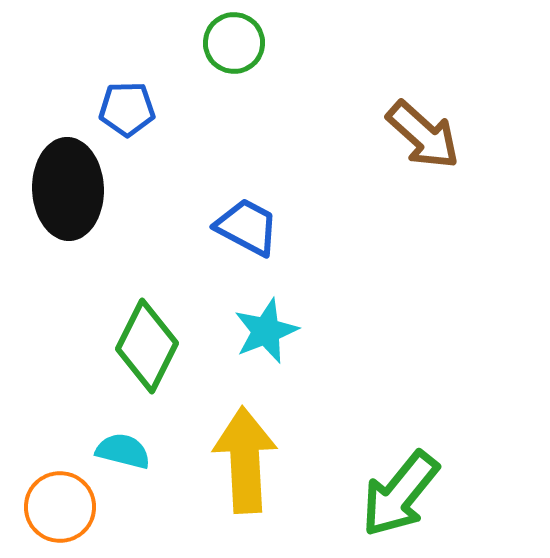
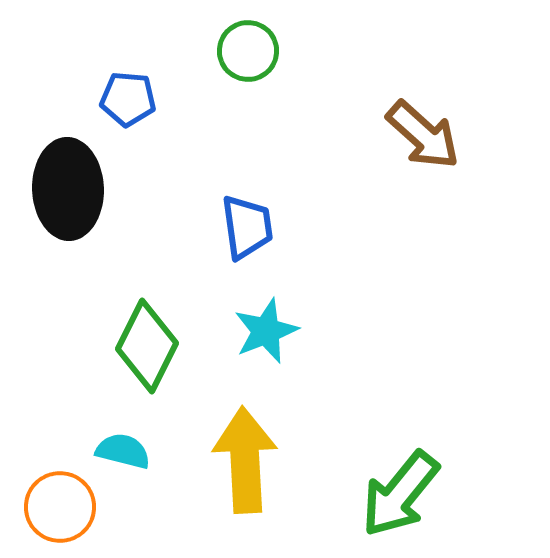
green circle: moved 14 px right, 8 px down
blue pentagon: moved 1 px right, 10 px up; rotated 6 degrees clockwise
blue trapezoid: rotated 54 degrees clockwise
